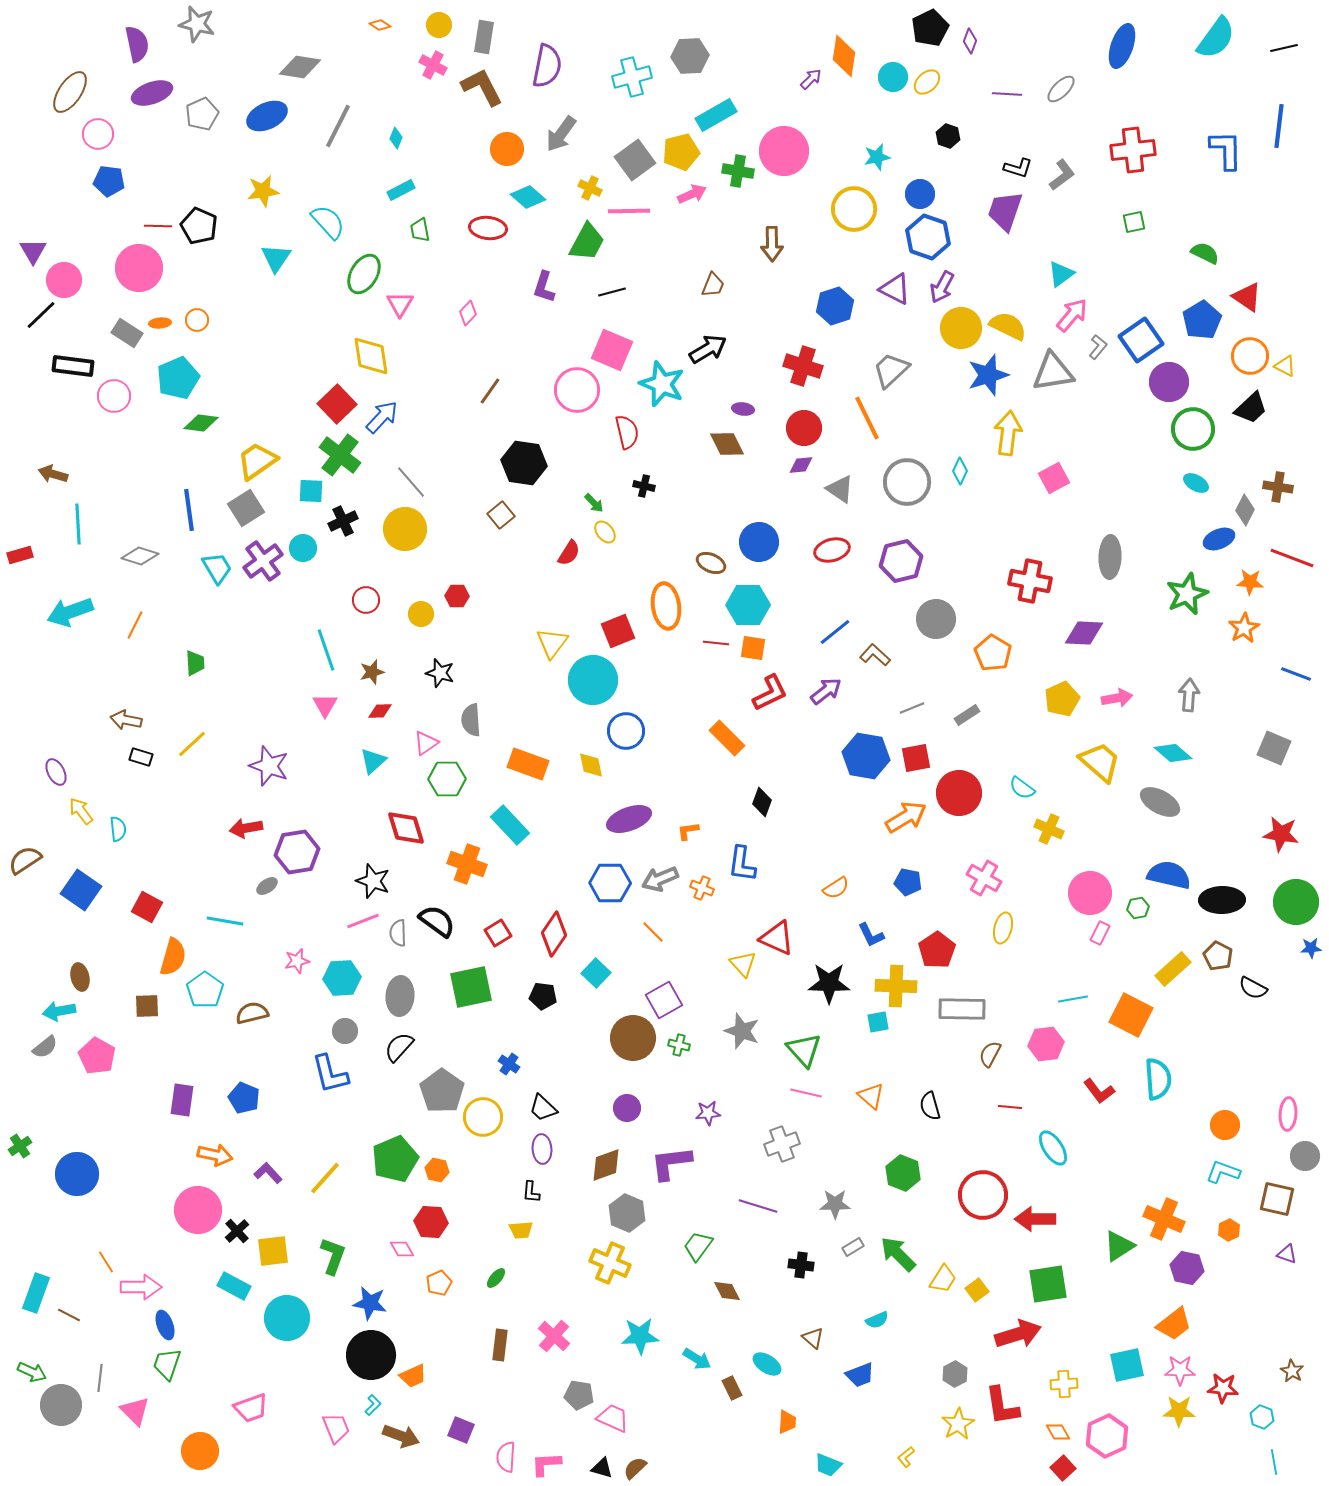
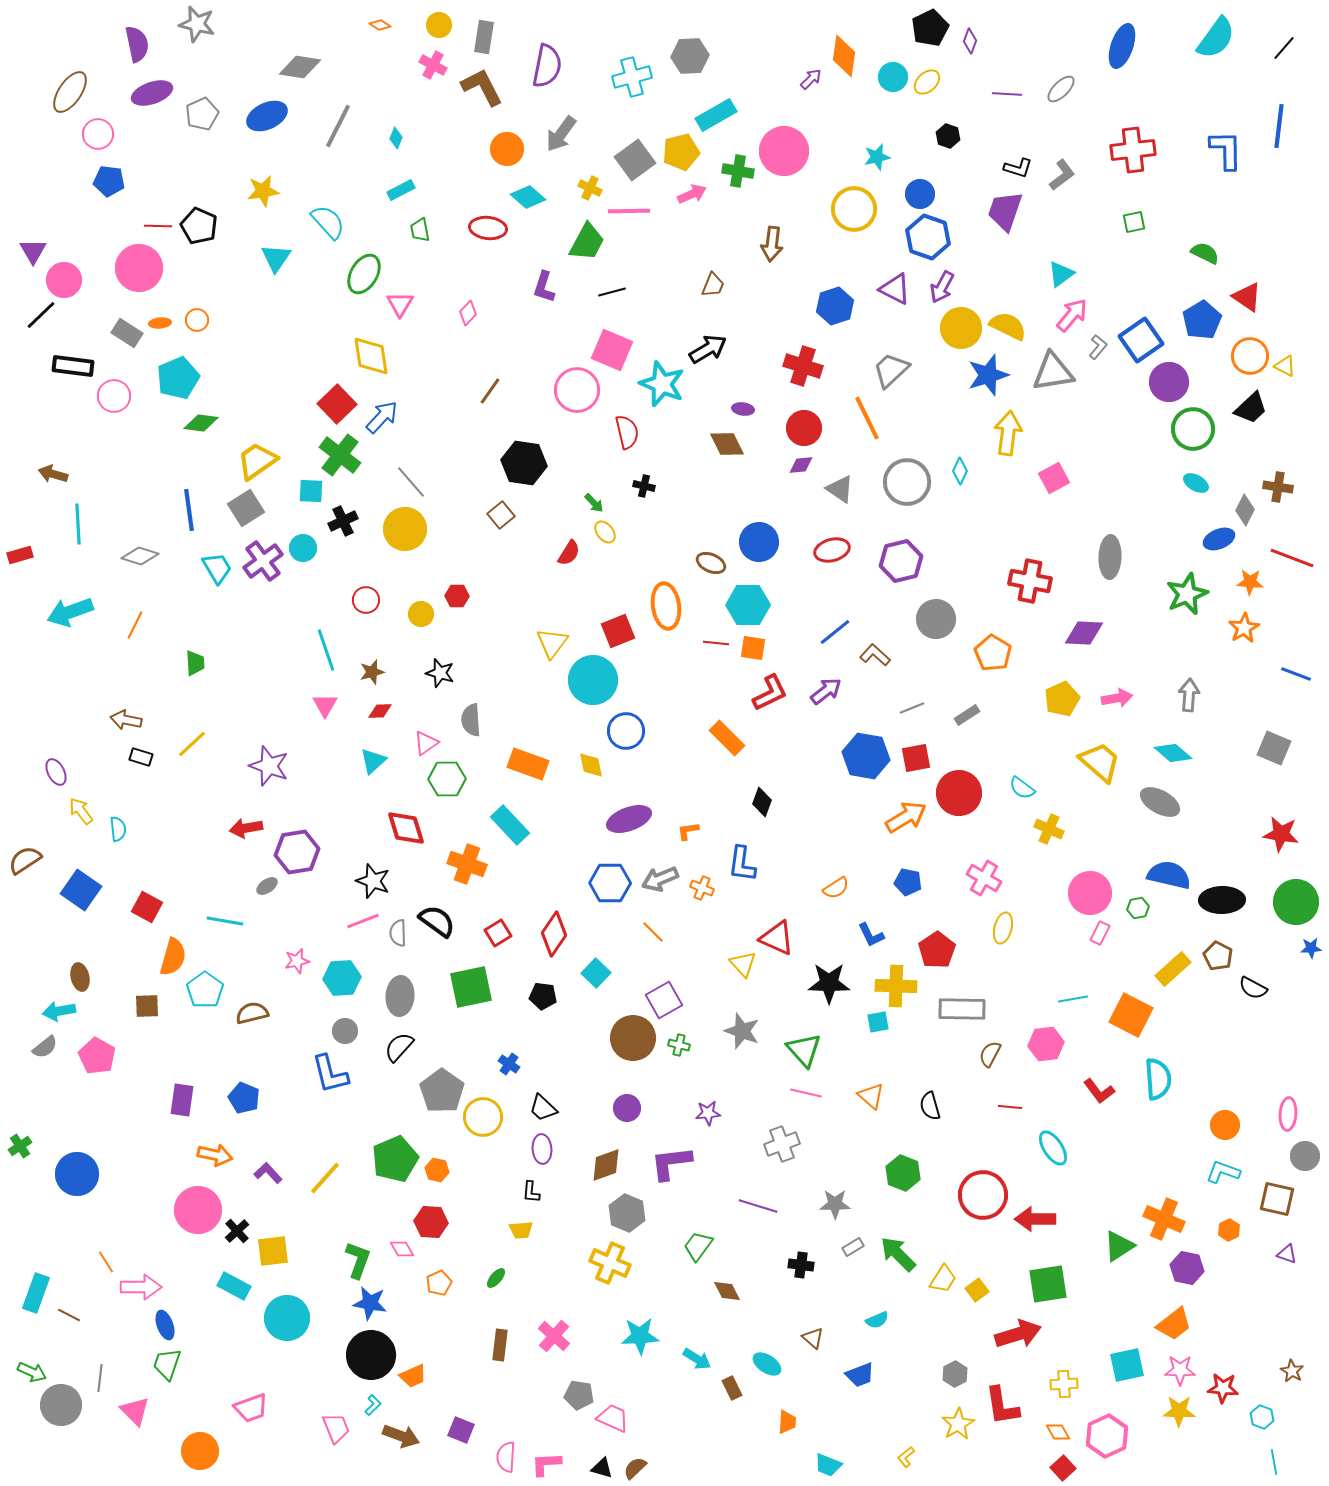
black line at (1284, 48): rotated 36 degrees counterclockwise
brown arrow at (772, 244): rotated 8 degrees clockwise
green L-shape at (333, 1256): moved 25 px right, 4 px down
